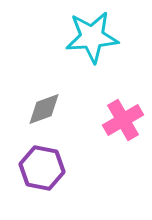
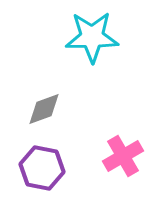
cyan star: rotated 4 degrees clockwise
pink cross: moved 36 px down
